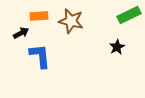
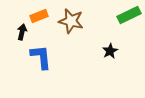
orange rectangle: rotated 18 degrees counterclockwise
black arrow: moved 1 px right, 1 px up; rotated 49 degrees counterclockwise
black star: moved 7 px left, 4 px down
blue L-shape: moved 1 px right, 1 px down
